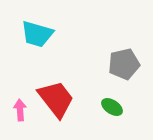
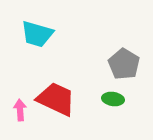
gray pentagon: rotated 28 degrees counterclockwise
red trapezoid: rotated 27 degrees counterclockwise
green ellipse: moved 1 px right, 8 px up; rotated 25 degrees counterclockwise
